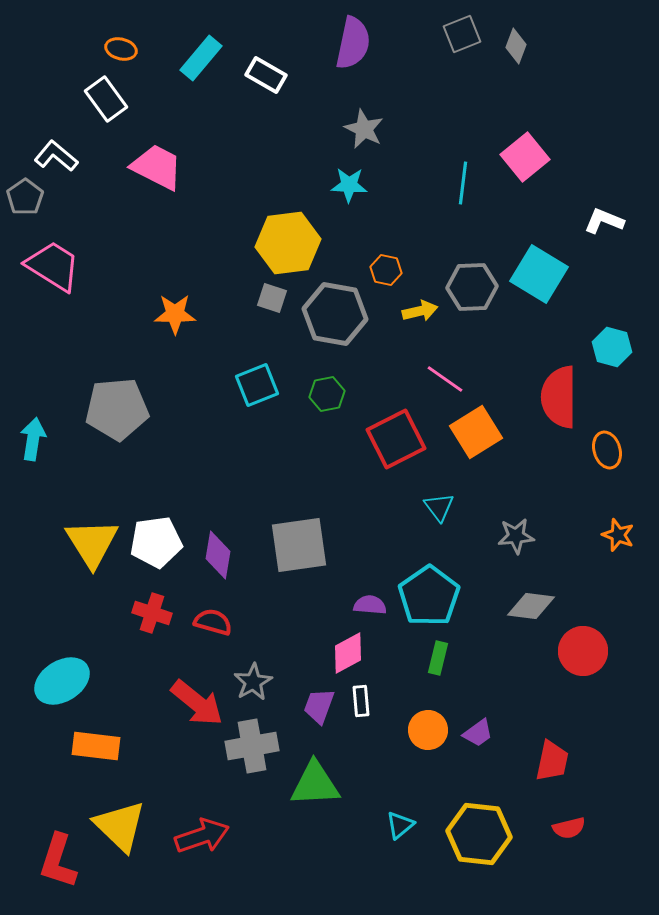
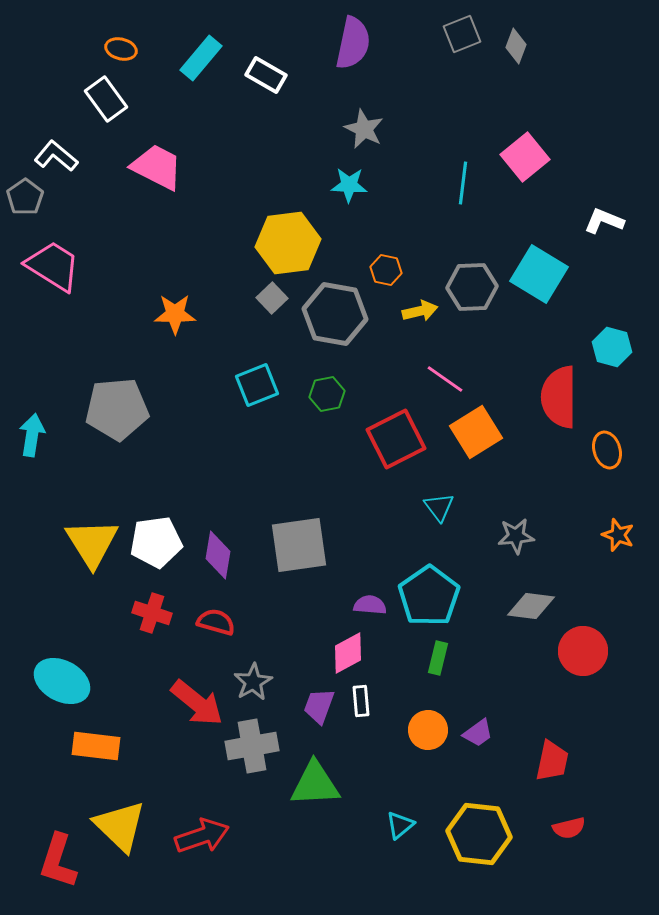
gray square at (272, 298): rotated 28 degrees clockwise
cyan arrow at (33, 439): moved 1 px left, 4 px up
red semicircle at (213, 622): moved 3 px right
cyan ellipse at (62, 681): rotated 60 degrees clockwise
